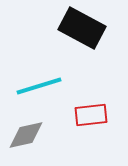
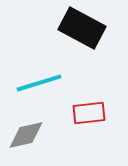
cyan line: moved 3 px up
red rectangle: moved 2 px left, 2 px up
